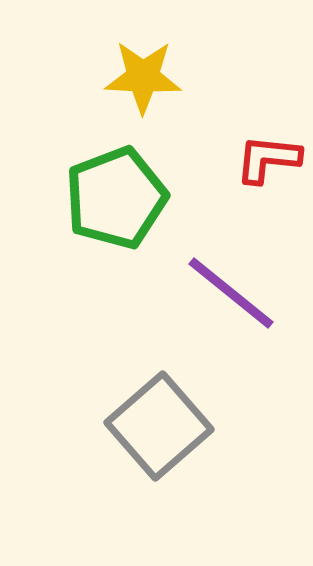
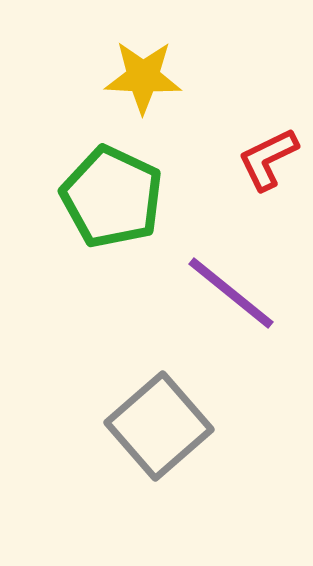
red L-shape: rotated 32 degrees counterclockwise
green pentagon: moved 4 px left, 1 px up; rotated 26 degrees counterclockwise
